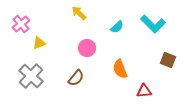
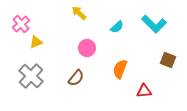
cyan L-shape: moved 1 px right
yellow triangle: moved 3 px left, 1 px up
orange semicircle: rotated 42 degrees clockwise
